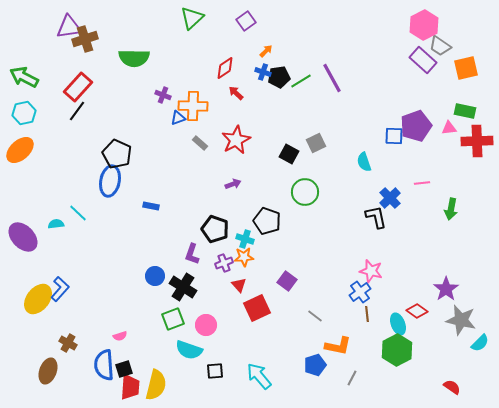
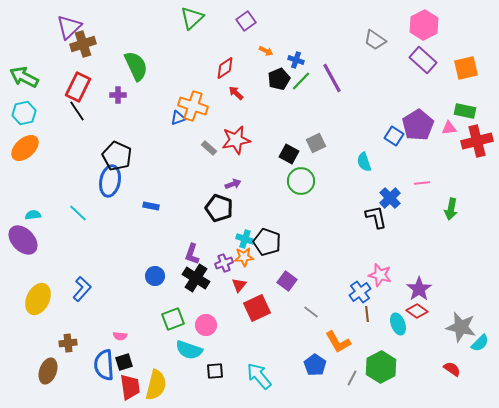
purple triangle at (69, 27): rotated 36 degrees counterclockwise
brown cross at (85, 39): moved 2 px left, 5 px down
gray trapezoid at (440, 46): moved 65 px left, 6 px up
orange arrow at (266, 51): rotated 72 degrees clockwise
green semicircle at (134, 58): moved 2 px right, 8 px down; rotated 116 degrees counterclockwise
blue cross at (263, 72): moved 33 px right, 12 px up
black pentagon at (279, 77): moved 2 px down; rotated 15 degrees counterclockwise
green line at (301, 81): rotated 15 degrees counterclockwise
red rectangle at (78, 87): rotated 16 degrees counterclockwise
purple cross at (163, 95): moved 45 px left; rotated 21 degrees counterclockwise
orange cross at (193, 106): rotated 16 degrees clockwise
black line at (77, 111): rotated 70 degrees counterclockwise
purple pentagon at (416, 126): moved 2 px right, 1 px up; rotated 12 degrees counterclockwise
blue square at (394, 136): rotated 30 degrees clockwise
red star at (236, 140): rotated 16 degrees clockwise
red cross at (477, 141): rotated 12 degrees counterclockwise
gray rectangle at (200, 143): moved 9 px right, 5 px down
orange ellipse at (20, 150): moved 5 px right, 2 px up
black pentagon at (117, 154): moved 2 px down
green circle at (305, 192): moved 4 px left, 11 px up
black pentagon at (267, 221): moved 21 px down
cyan semicircle at (56, 224): moved 23 px left, 9 px up
black pentagon at (215, 229): moved 4 px right, 21 px up
purple ellipse at (23, 237): moved 3 px down
pink star at (371, 271): moved 9 px right, 4 px down
red triangle at (239, 285): rotated 21 degrees clockwise
black cross at (183, 287): moved 13 px right, 9 px up
blue L-shape at (60, 289): moved 22 px right
purple star at (446, 289): moved 27 px left
yellow ellipse at (38, 299): rotated 12 degrees counterclockwise
gray line at (315, 316): moved 4 px left, 4 px up
gray star at (461, 320): moved 7 px down
pink semicircle at (120, 336): rotated 24 degrees clockwise
brown cross at (68, 343): rotated 36 degrees counterclockwise
orange L-shape at (338, 346): moved 4 px up; rotated 48 degrees clockwise
green hexagon at (397, 350): moved 16 px left, 17 px down
blue pentagon at (315, 365): rotated 20 degrees counterclockwise
black square at (124, 369): moved 7 px up
red trapezoid at (130, 387): rotated 12 degrees counterclockwise
red semicircle at (452, 387): moved 18 px up
